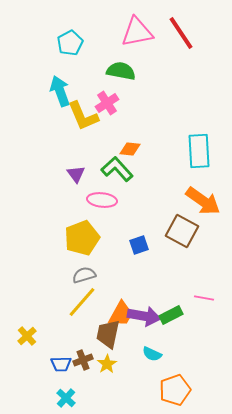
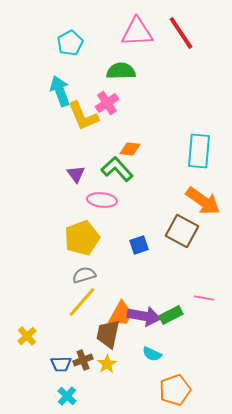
pink triangle: rotated 8 degrees clockwise
green semicircle: rotated 12 degrees counterclockwise
cyan rectangle: rotated 8 degrees clockwise
cyan cross: moved 1 px right, 2 px up
